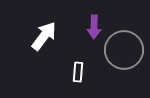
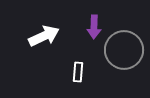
white arrow: rotated 28 degrees clockwise
